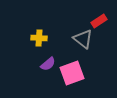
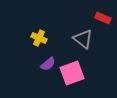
red rectangle: moved 4 px right, 3 px up; rotated 56 degrees clockwise
yellow cross: rotated 21 degrees clockwise
